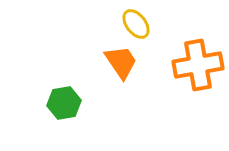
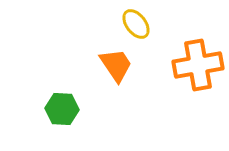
orange trapezoid: moved 5 px left, 3 px down
green hexagon: moved 2 px left, 6 px down; rotated 12 degrees clockwise
